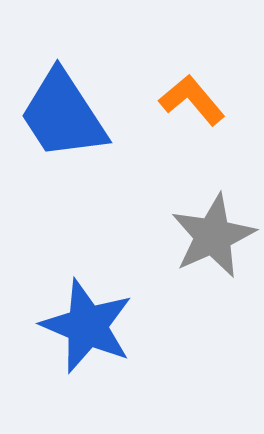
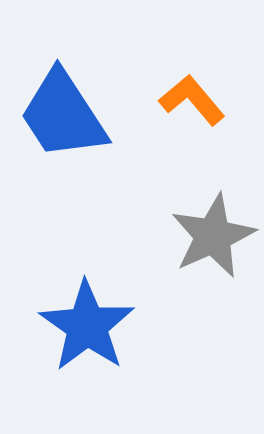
blue star: rotated 12 degrees clockwise
